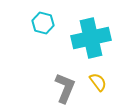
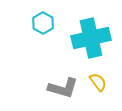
cyan hexagon: rotated 15 degrees clockwise
gray L-shape: moved 2 px left; rotated 84 degrees clockwise
